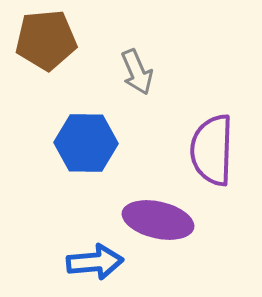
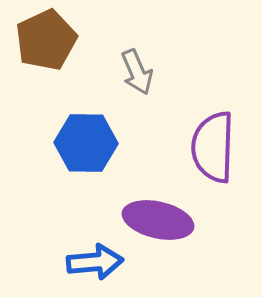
brown pentagon: rotated 20 degrees counterclockwise
purple semicircle: moved 1 px right, 3 px up
